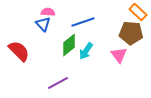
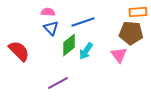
orange rectangle: rotated 48 degrees counterclockwise
blue triangle: moved 8 px right, 4 px down
